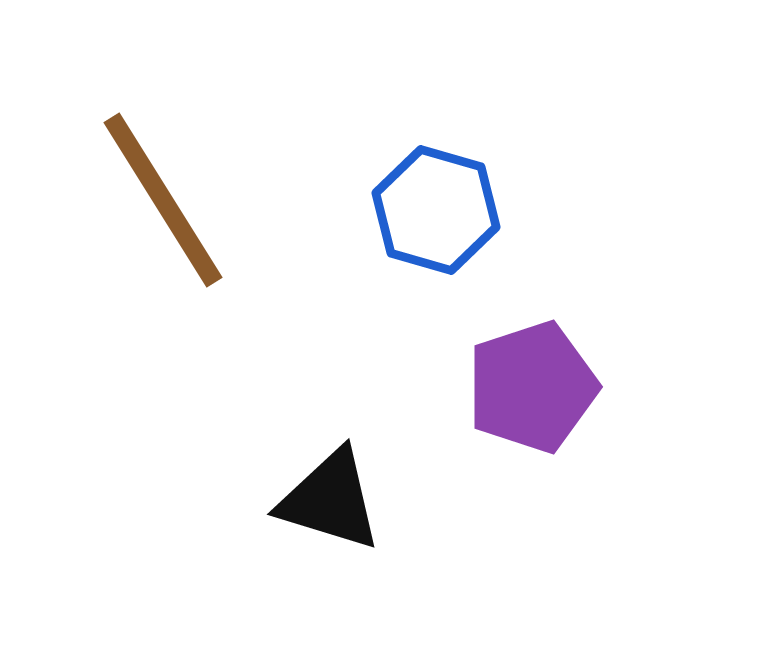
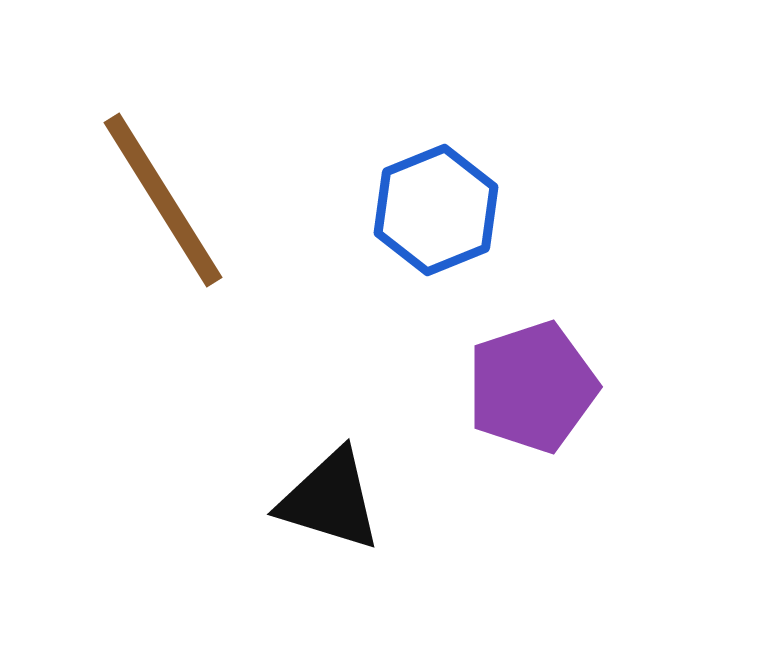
blue hexagon: rotated 22 degrees clockwise
